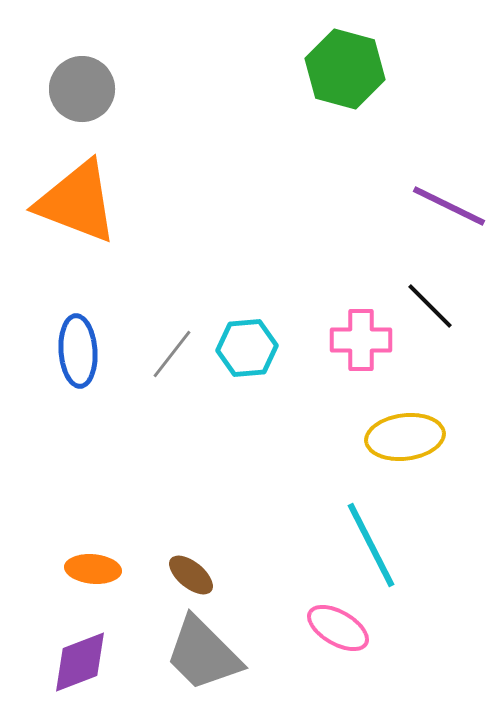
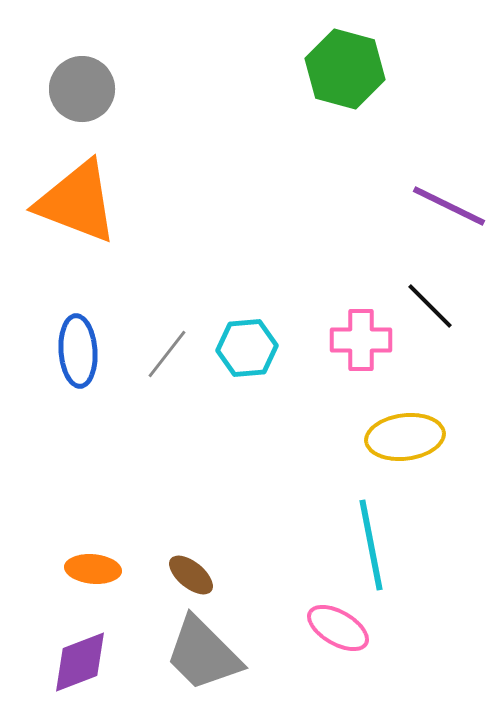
gray line: moved 5 px left
cyan line: rotated 16 degrees clockwise
